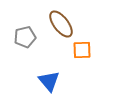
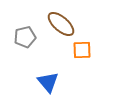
brown ellipse: rotated 12 degrees counterclockwise
blue triangle: moved 1 px left, 1 px down
